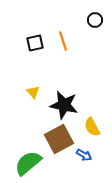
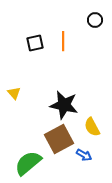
orange line: rotated 18 degrees clockwise
yellow triangle: moved 19 px left, 1 px down
